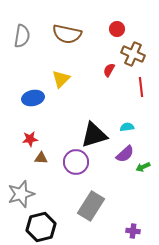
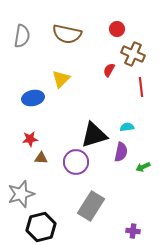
purple semicircle: moved 4 px left, 2 px up; rotated 36 degrees counterclockwise
